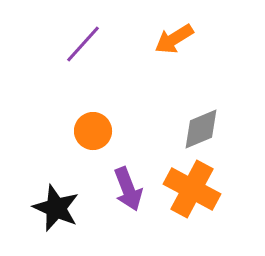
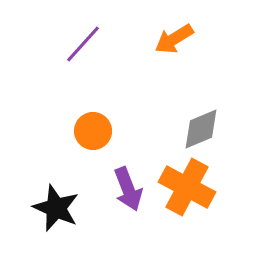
orange cross: moved 5 px left, 2 px up
